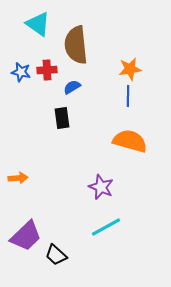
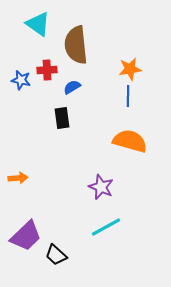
blue star: moved 8 px down
